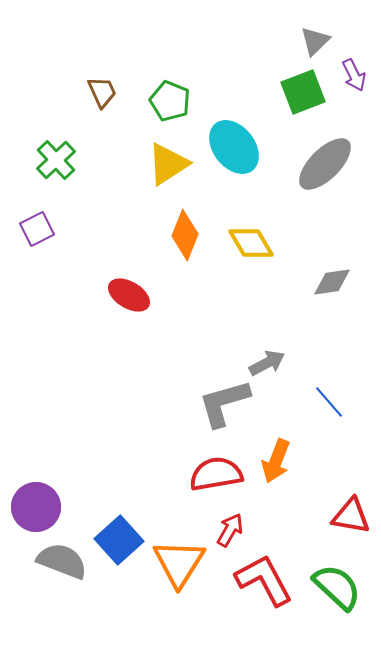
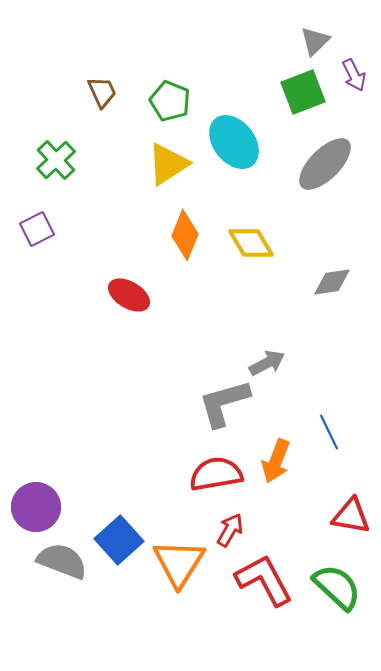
cyan ellipse: moved 5 px up
blue line: moved 30 px down; rotated 15 degrees clockwise
